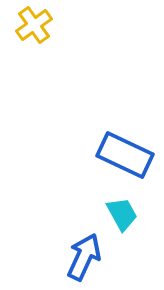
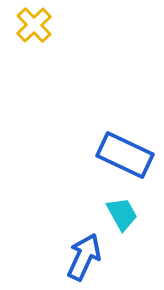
yellow cross: rotated 9 degrees counterclockwise
